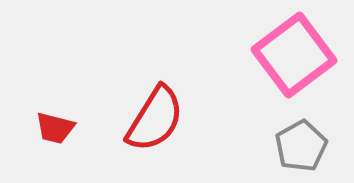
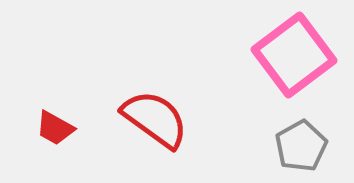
red semicircle: rotated 86 degrees counterclockwise
red trapezoid: rotated 15 degrees clockwise
